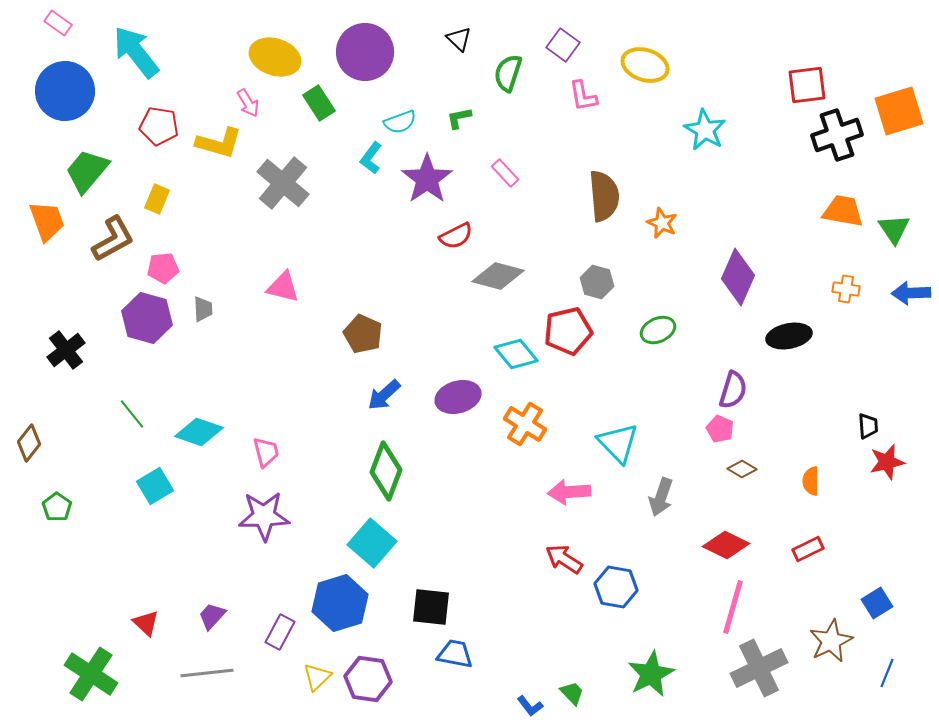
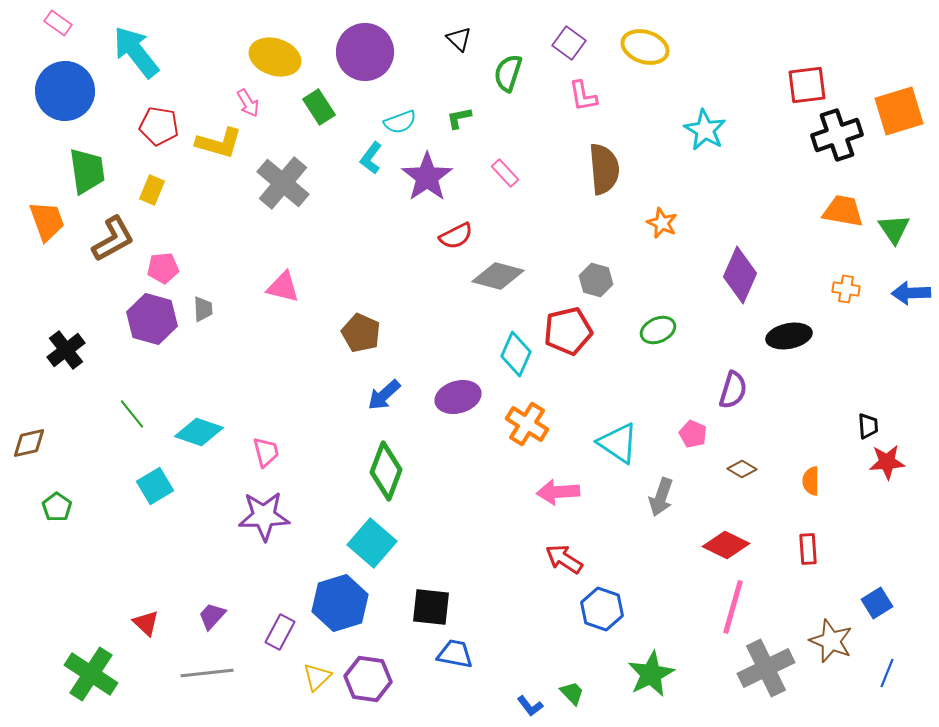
purple square at (563, 45): moved 6 px right, 2 px up
yellow ellipse at (645, 65): moved 18 px up
green rectangle at (319, 103): moved 4 px down
green trapezoid at (87, 171): rotated 132 degrees clockwise
purple star at (427, 179): moved 2 px up
brown semicircle at (604, 196): moved 27 px up
yellow rectangle at (157, 199): moved 5 px left, 9 px up
purple diamond at (738, 277): moved 2 px right, 2 px up
gray hexagon at (597, 282): moved 1 px left, 2 px up
purple hexagon at (147, 318): moved 5 px right, 1 px down
brown pentagon at (363, 334): moved 2 px left, 1 px up
cyan diamond at (516, 354): rotated 63 degrees clockwise
orange cross at (525, 424): moved 2 px right
pink pentagon at (720, 429): moved 27 px left, 5 px down
brown diamond at (29, 443): rotated 39 degrees clockwise
cyan triangle at (618, 443): rotated 12 degrees counterclockwise
red star at (887, 462): rotated 9 degrees clockwise
pink arrow at (569, 492): moved 11 px left
red rectangle at (808, 549): rotated 68 degrees counterclockwise
blue hexagon at (616, 587): moved 14 px left, 22 px down; rotated 9 degrees clockwise
brown star at (831, 641): rotated 24 degrees counterclockwise
gray cross at (759, 668): moved 7 px right
